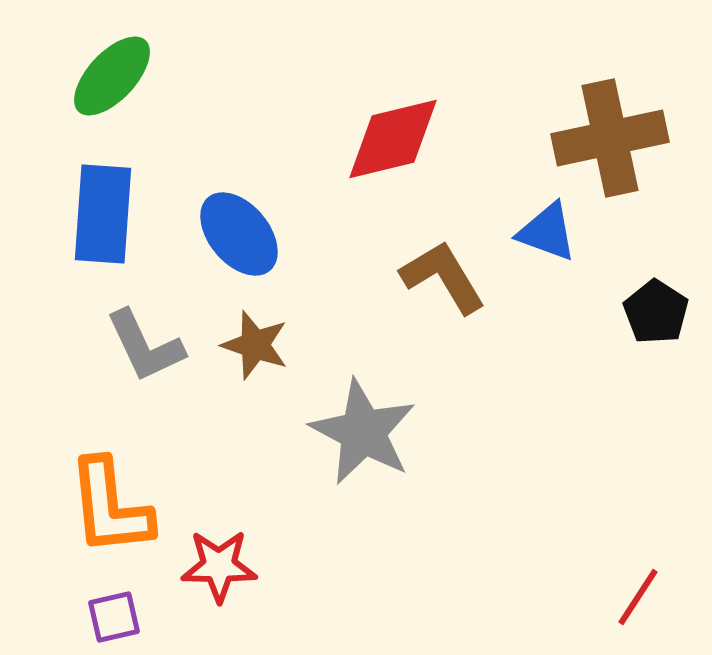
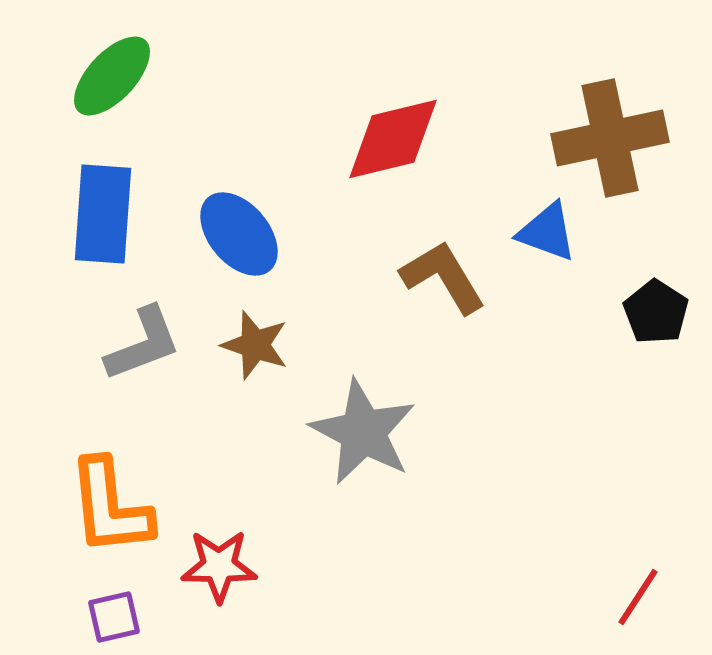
gray L-shape: moved 2 px left, 2 px up; rotated 86 degrees counterclockwise
